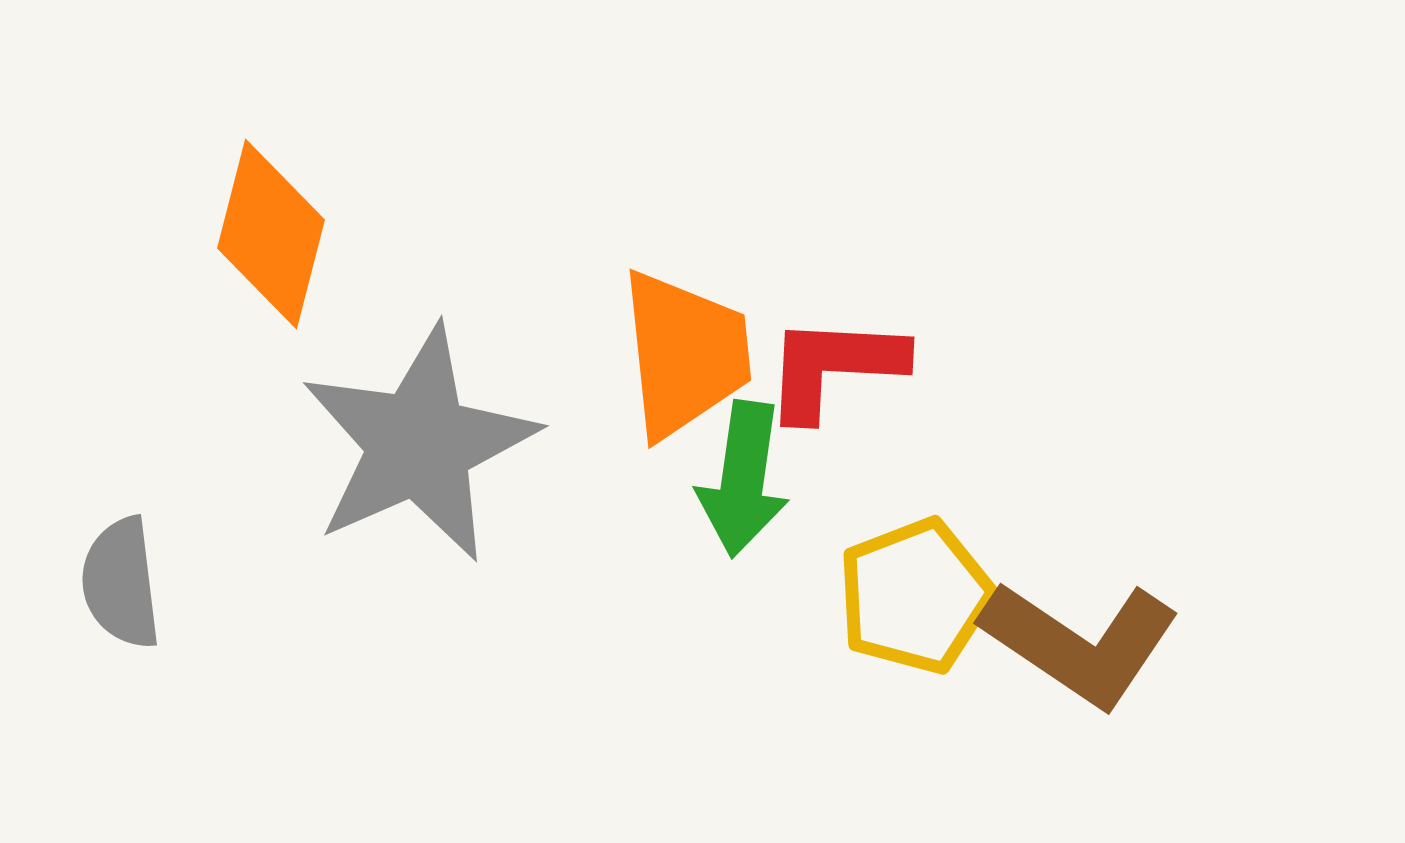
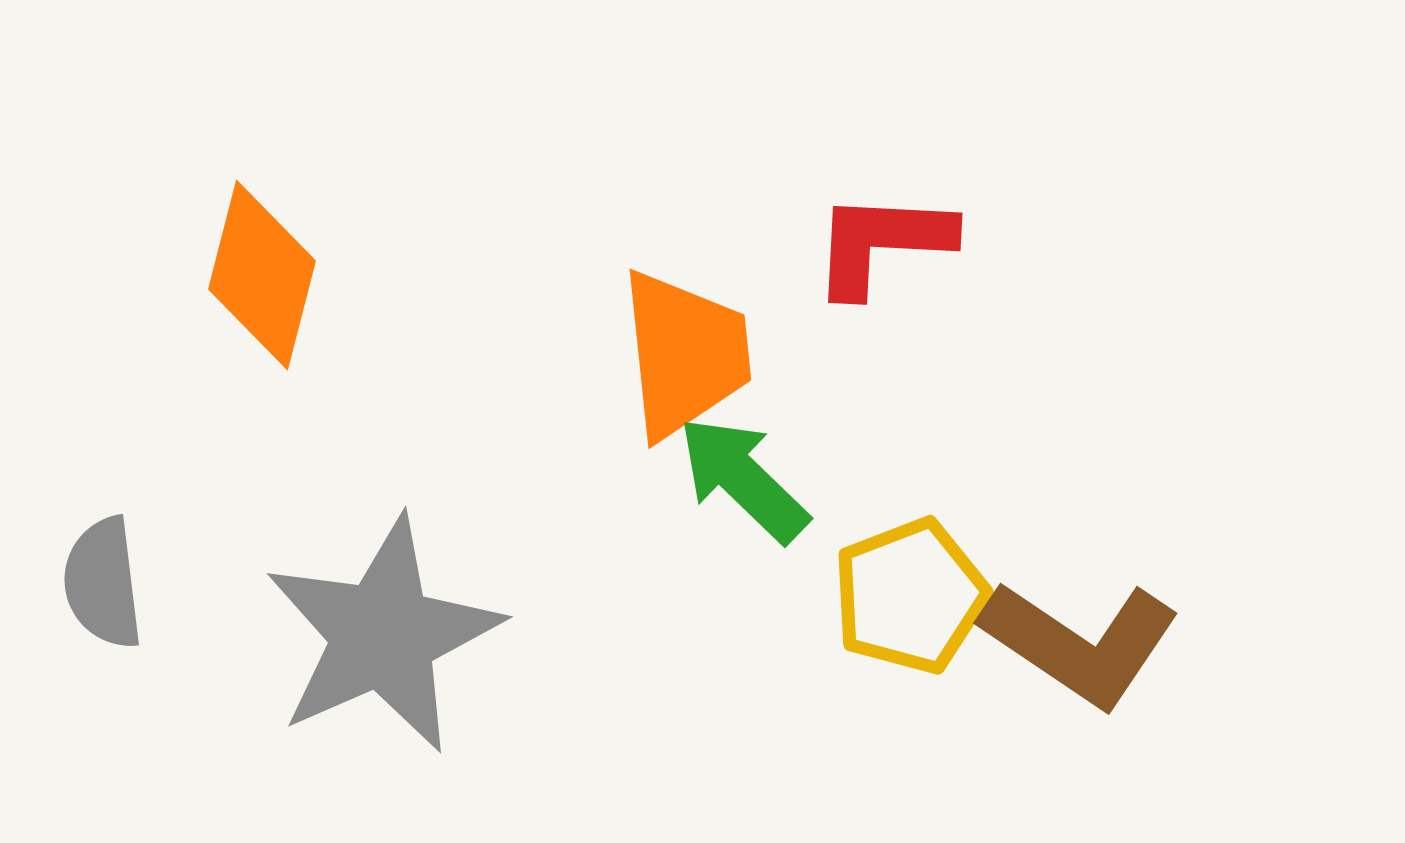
orange diamond: moved 9 px left, 41 px down
red L-shape: moved 48 px right, 124 px up
gray star: moved 36 px left, 191 px down
green arrow: rotated 126 degrees clockwise
gray semicircle: moved 18 px left
yellow pentagon: moved 5 px left
